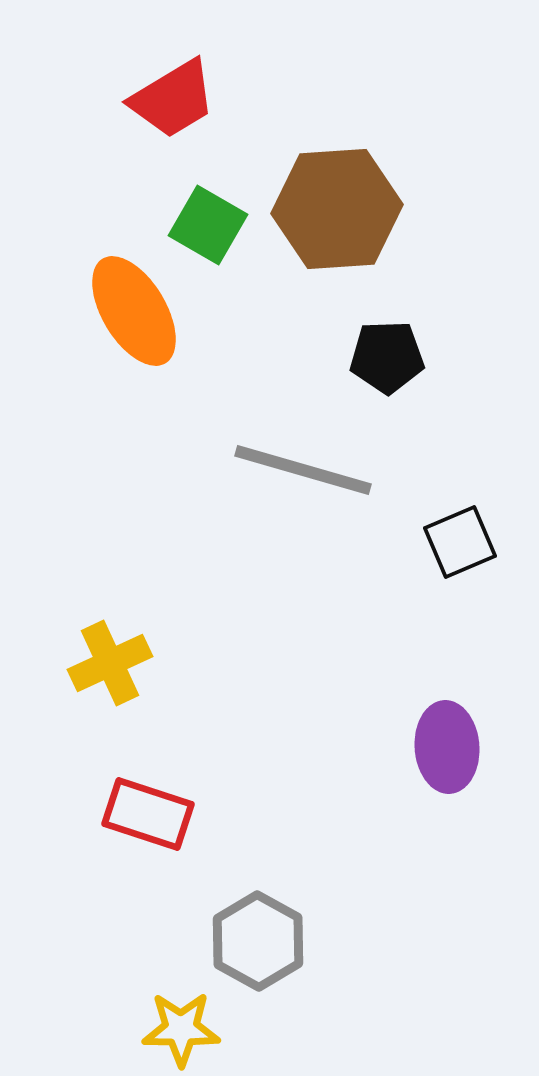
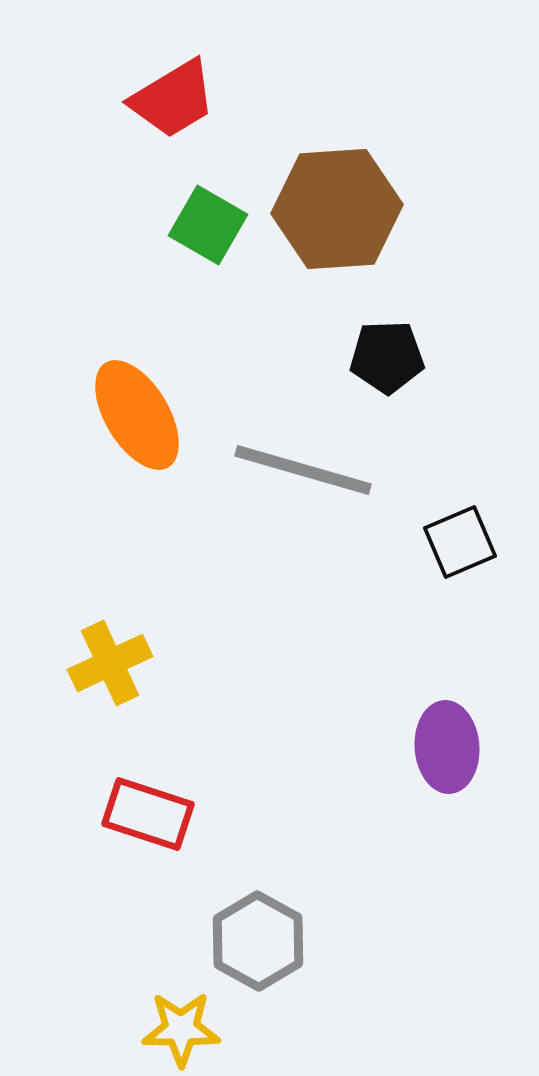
orange ellipse: moved 3 px right, 104 px down
